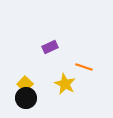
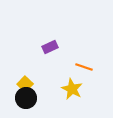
yellow star: moved 7 px right, 5 px down
